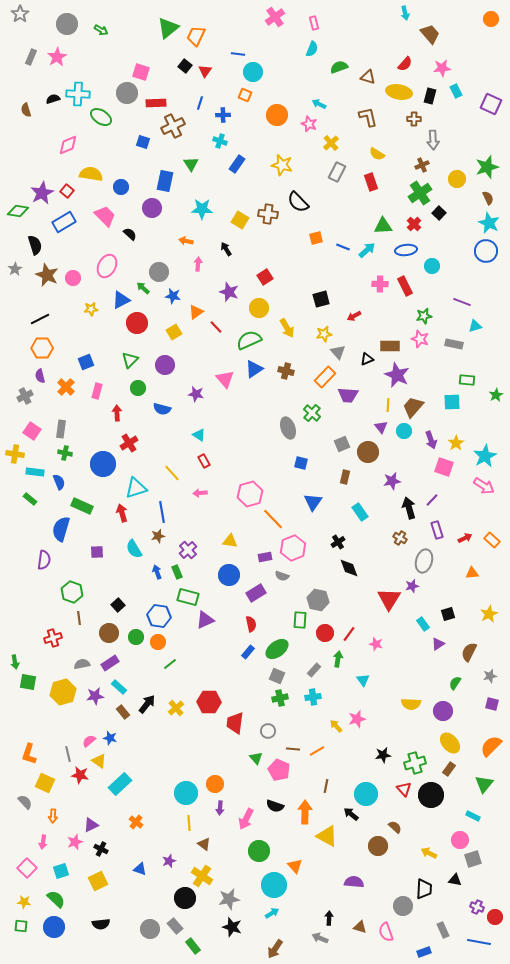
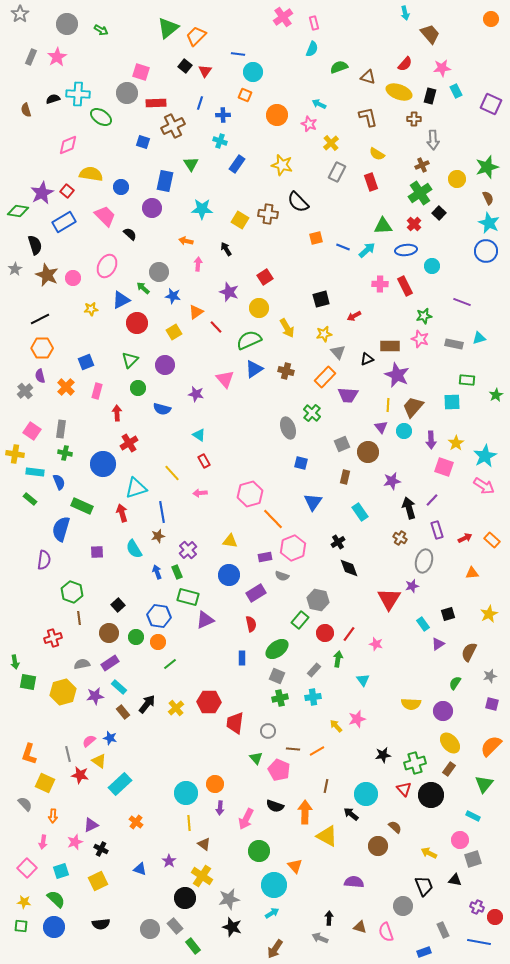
pink cross at (275, 17): moved 8 px right
orange trapezoid at (196, 36): rotated 20 degrees clockwise
yellow ellipse at (399, 92): rotated 10 degrees clockwise
cyan triangle at (475, 326): moved 4 px right, 12 px down
gray cross at (25, 396): moved 5 px up; rotated 14 degrees counterclockwise
purple arrow at (431, 440): rotated 18 degrees clockwise
green rectangle at (300, 620): rotated 36 degrees clockwise
blue rectangle at (248, 652): moved 6 px left, 6 px down; rotated 40 degrees counterclockwise
gray semicircle at (25, 802): moved 2 px down
purple star at (169, 861): rotated 16 degrees counterclockwise
black trapezoid at (424, 889): moved 3 px up; rotated 25 degrees counterclockwise
